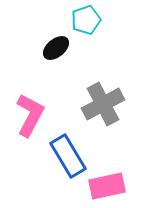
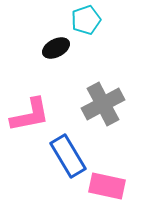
black ellipse: rotated 12 degrees clockwise
pink L-shape: rotated 51 degrees clockwise
pink rectangle: rotated 24 degrees clockwise
